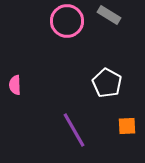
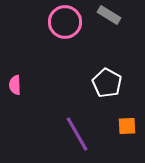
pink circle: moved 2 px left, 1 px down
purple line: moved 3 px right, 4 px down
